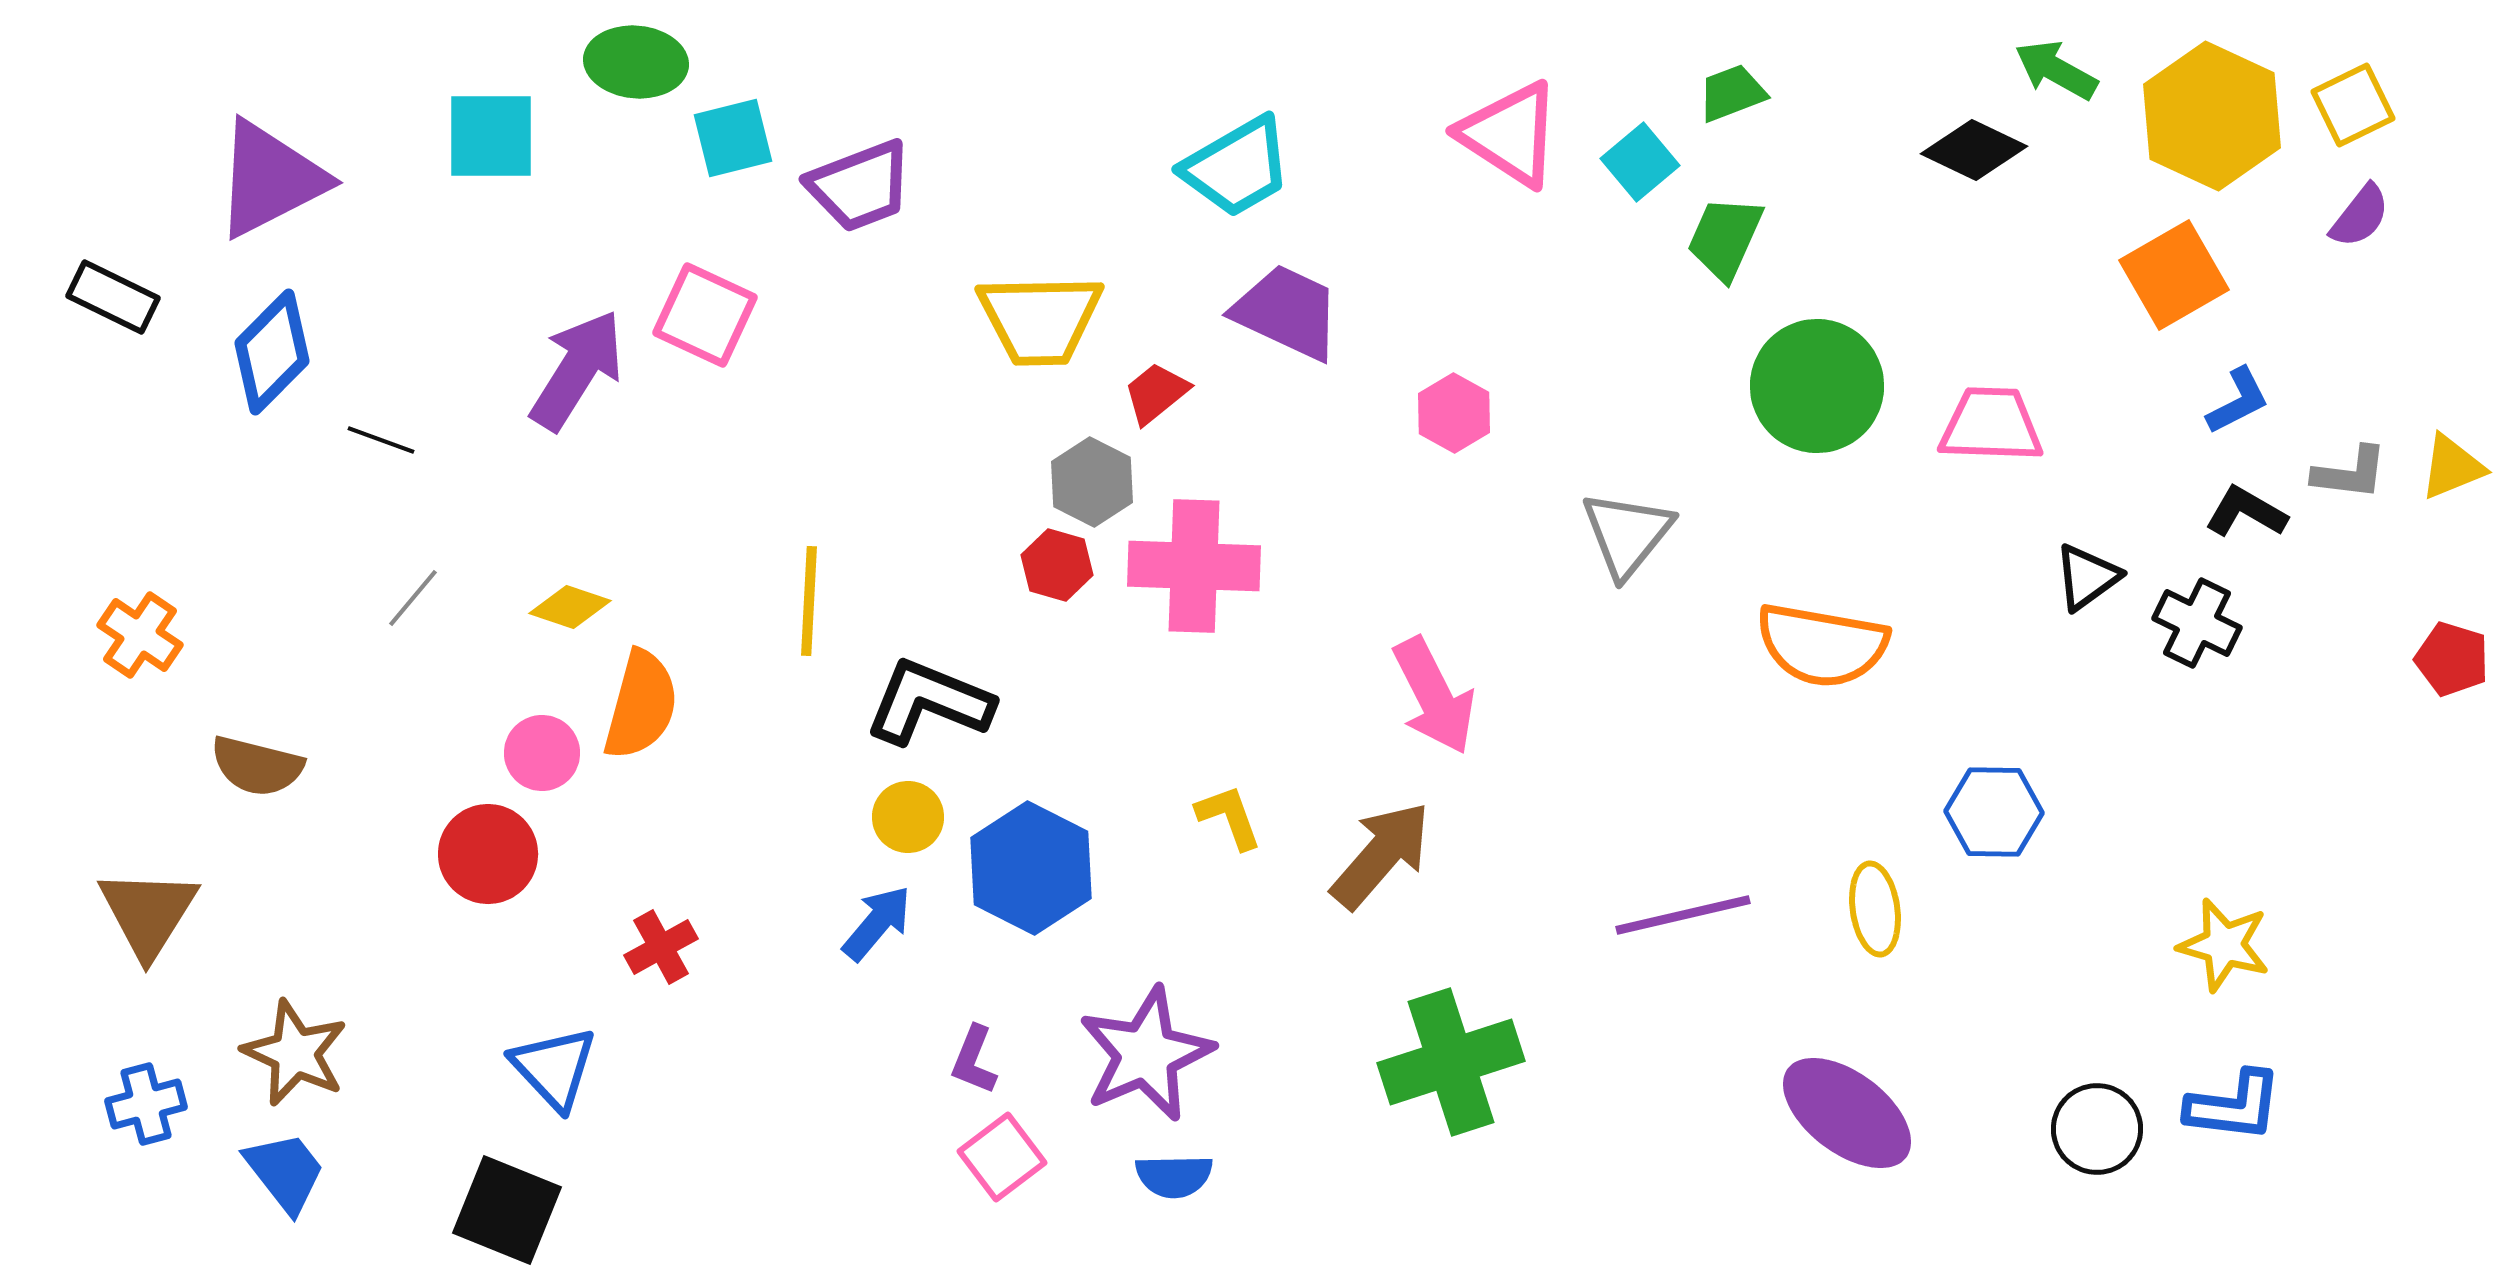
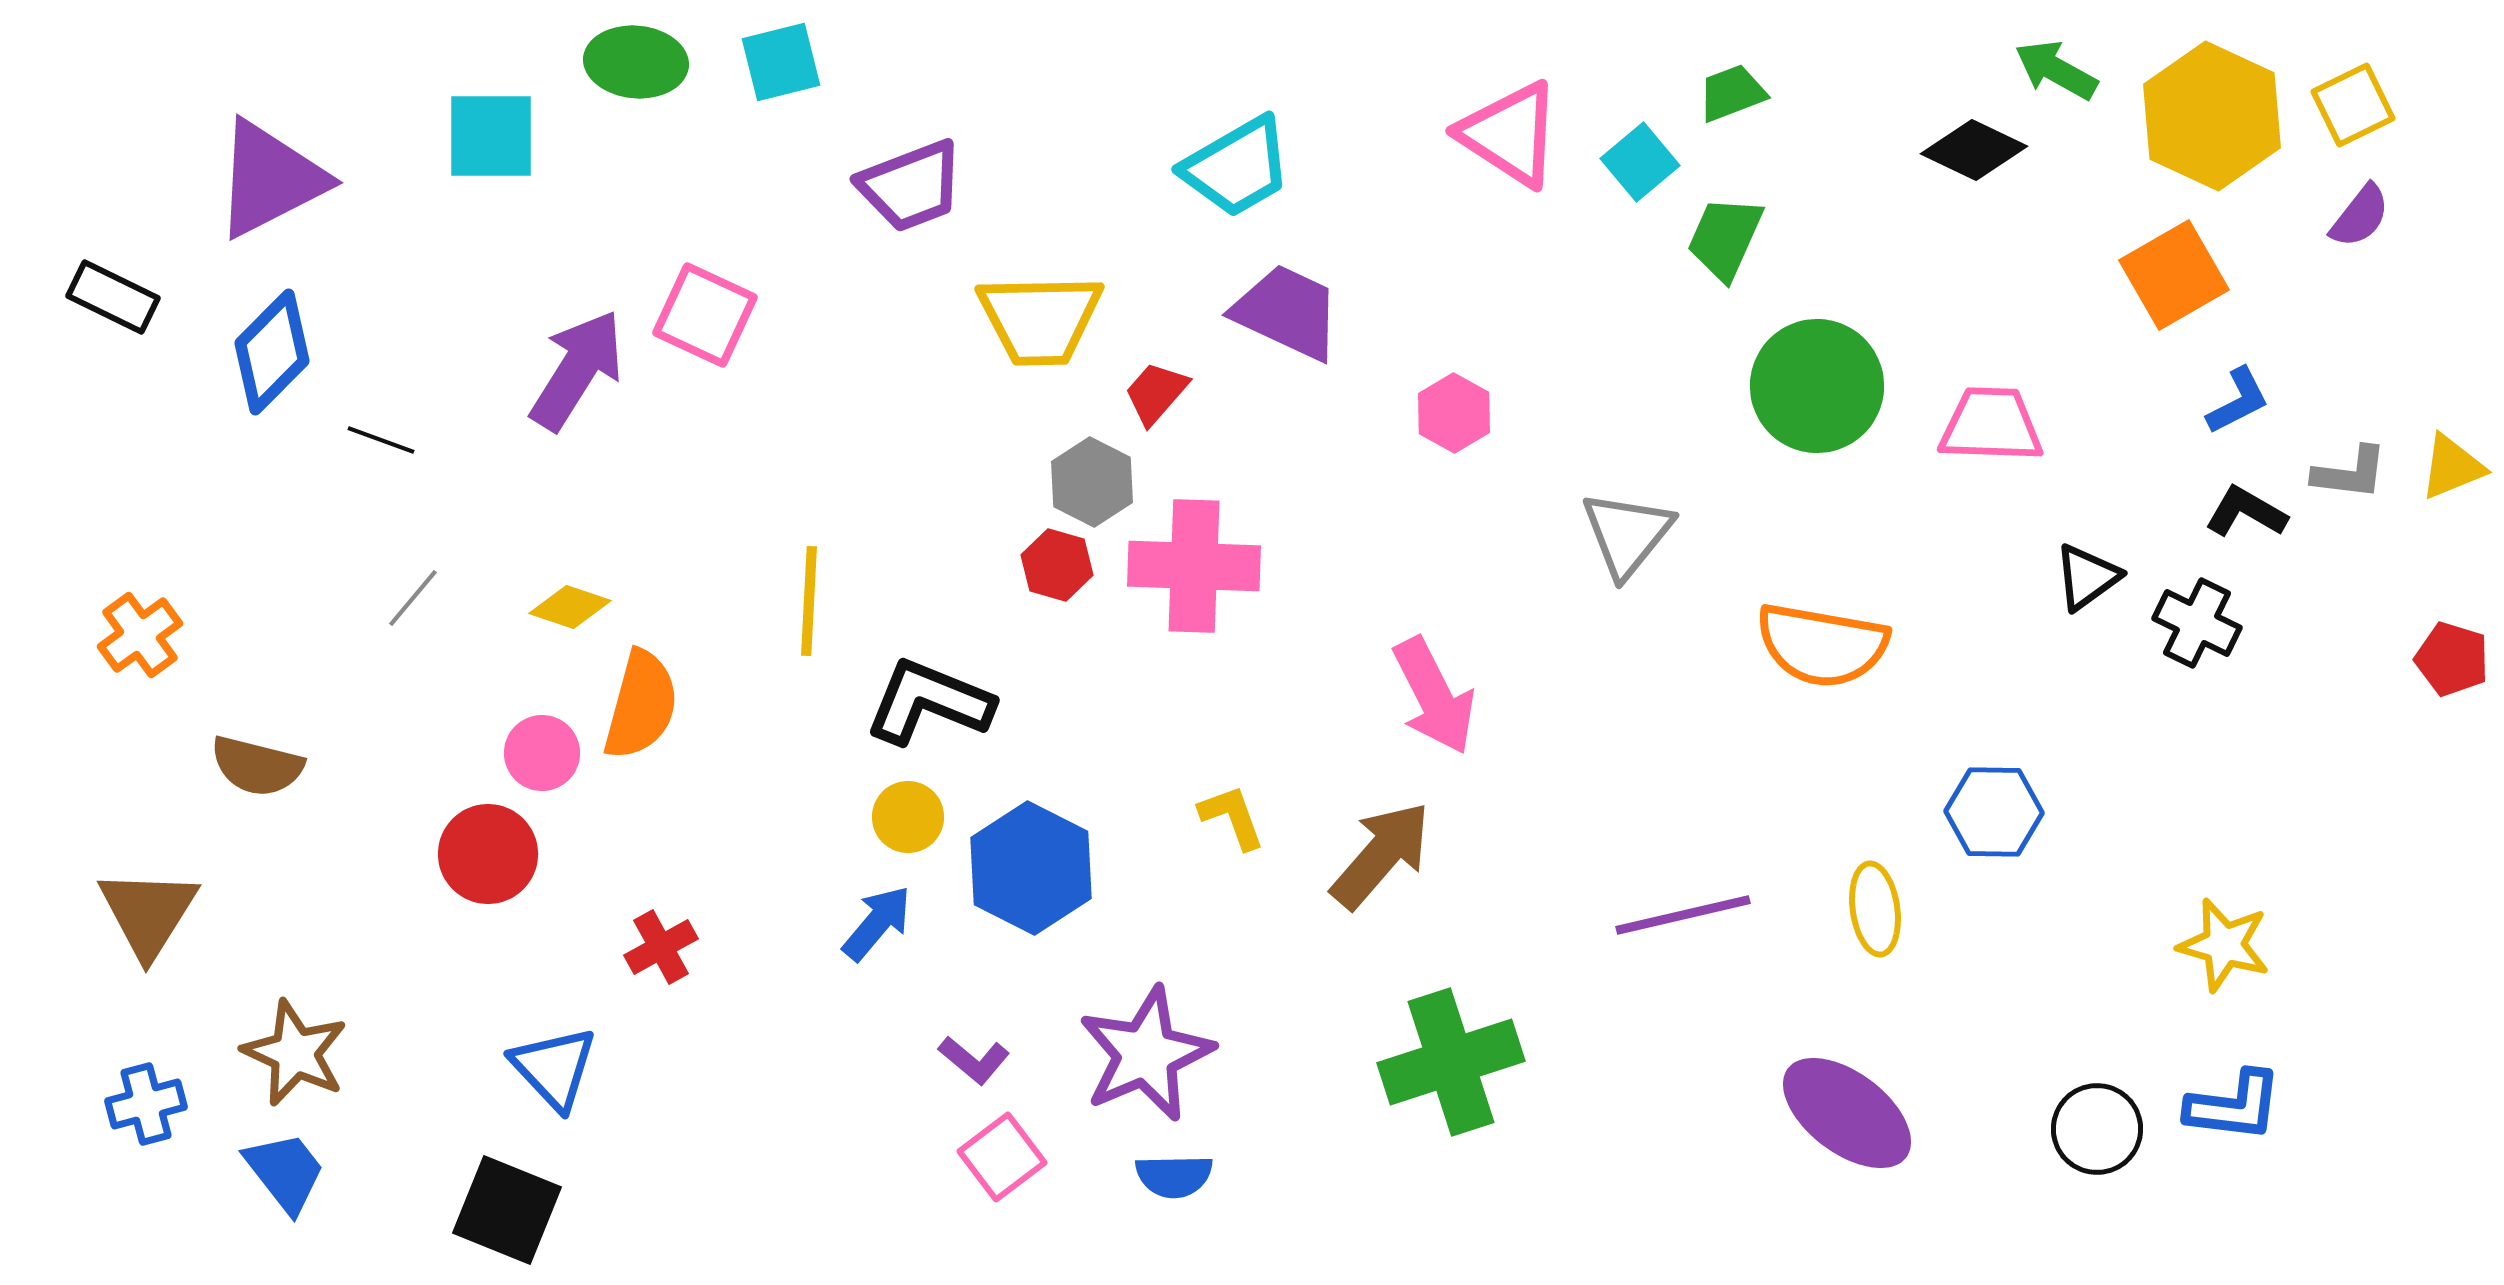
cyan square at (733, 138): moved 48 px right, 76 px up
purple trapezoid at (860, 186): moved 51 px right
red trapezoid at (1156, 393): rotated 10 degrees counterclockwise
orange cross at (140, 635): rotated 20 degrees clockwise
yellow L-shape at (1229, 817): moved 3 px right
purple L-shape at (974, 1060): rotated 72 degrees counterclockwise
